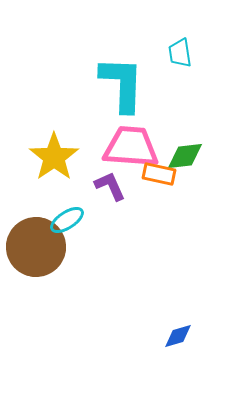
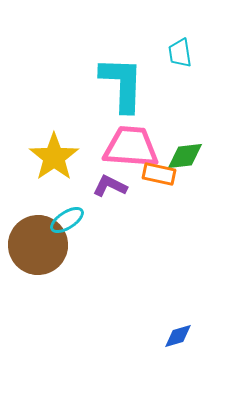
purple L-shape: rotated 40 degrees counterclockwise
brown circle: moved 2 px right, 2 px up
